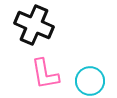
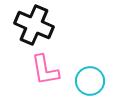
pink L-shape: moved 4 px up
